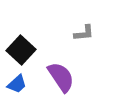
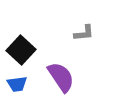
blue trapezoid: rotated 35 degrees clockwise
